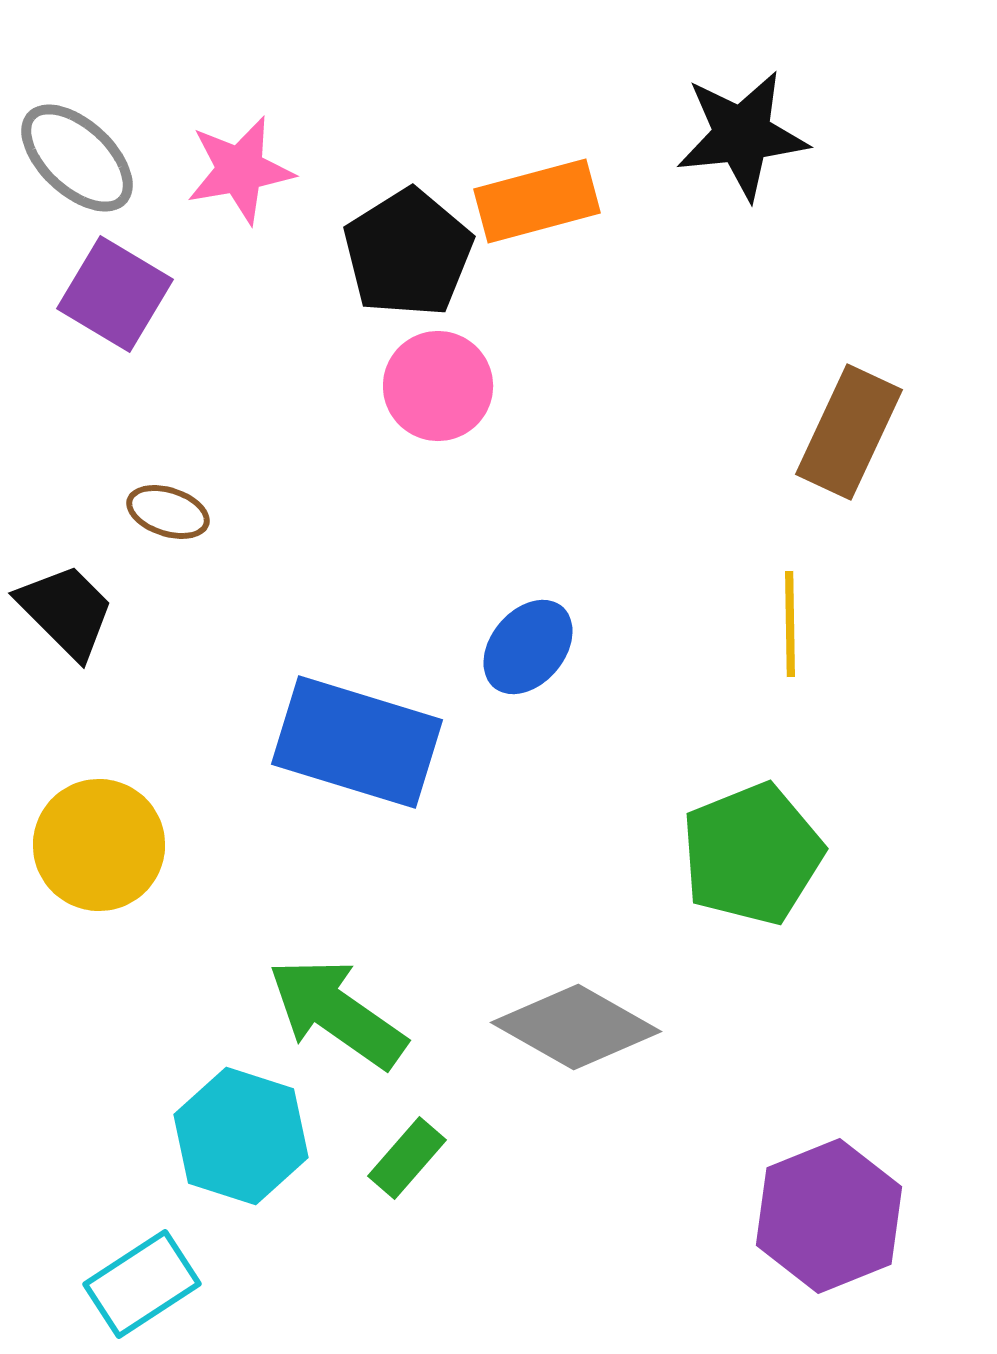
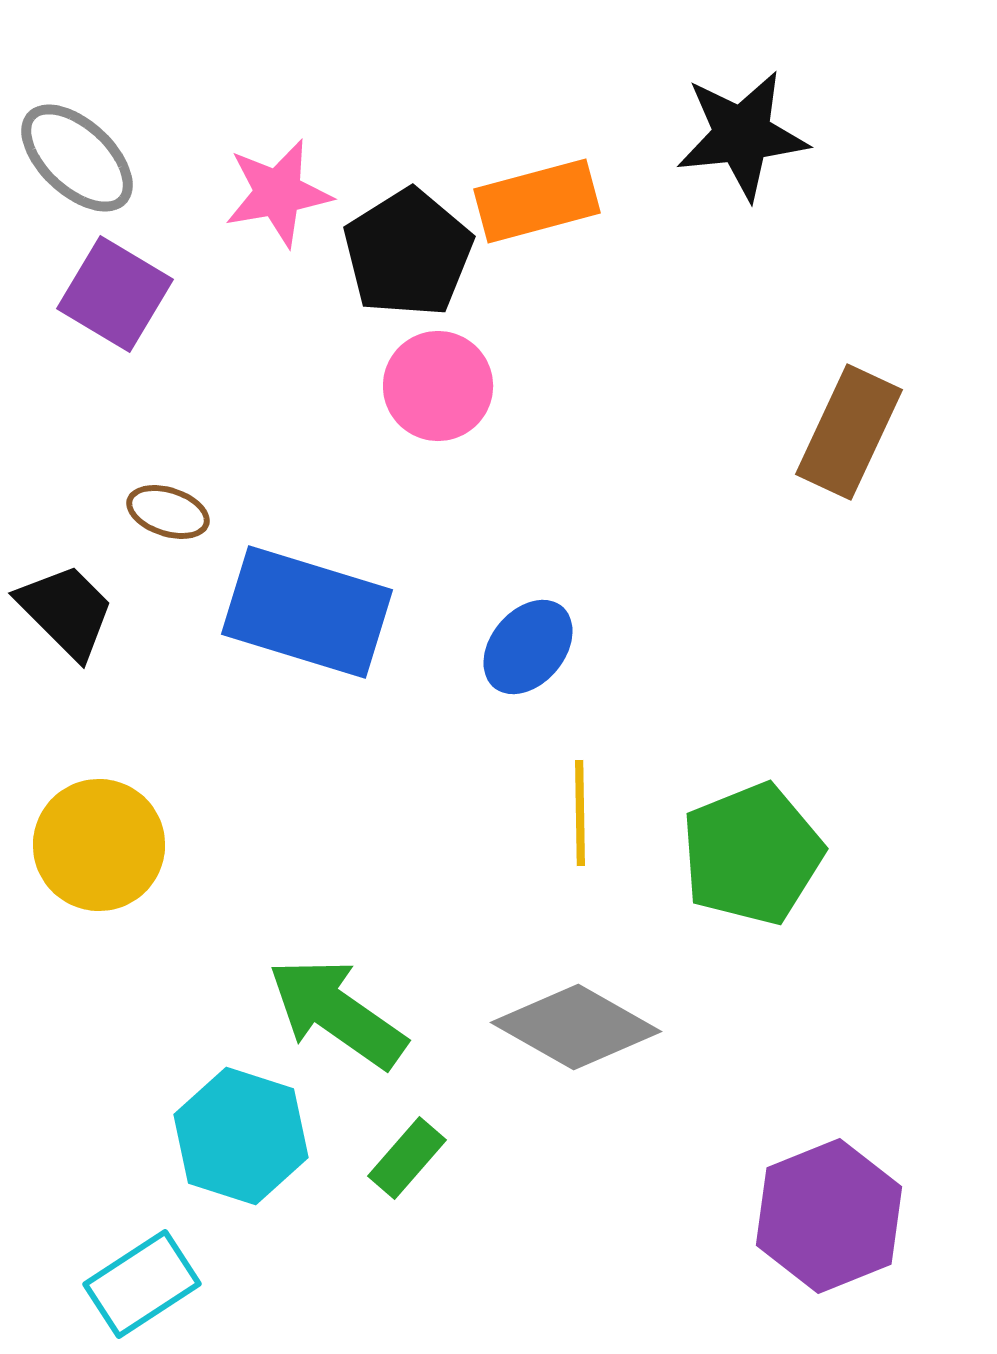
pink star: moved 38 px right, 23 px down
yellow line: moved 210 px left, 189 px down
blue rectangle: moved 50 px left, 130 px up
